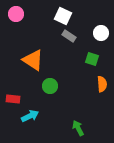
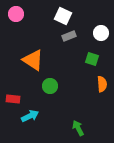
gray rectangle: rotated 56 degrees counterclockwise
